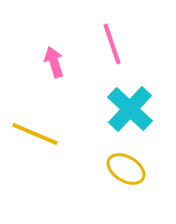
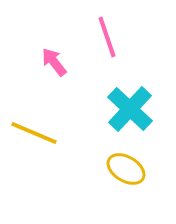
pink line: moved 5 px left, 7 px up
pink arrow: rotated 20 degrees counterclockwise
yellow line: moved 1 px left, 1 px up
